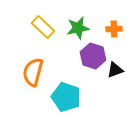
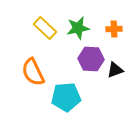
yellow rectangle: moved 2 px right, 1 px down
purple hexagon: moved 2 px left, 3 px down; rotated 15 degrees counterclockwise
orange semicircle: rotated 40 degrees counterclockwise
cyan pentagon: rotated 24 degrees counterclockwise
